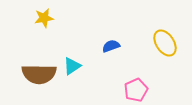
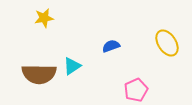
yellow ellipse: moved 2 px right
